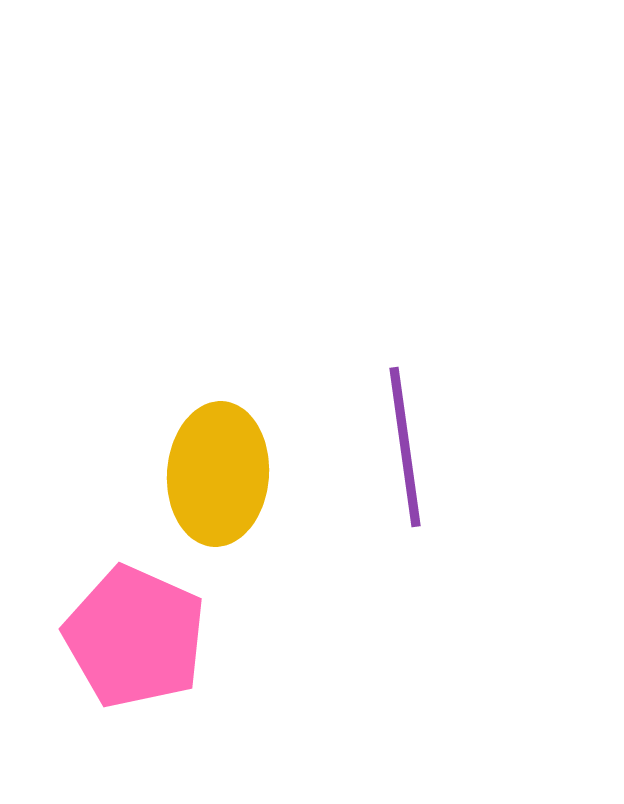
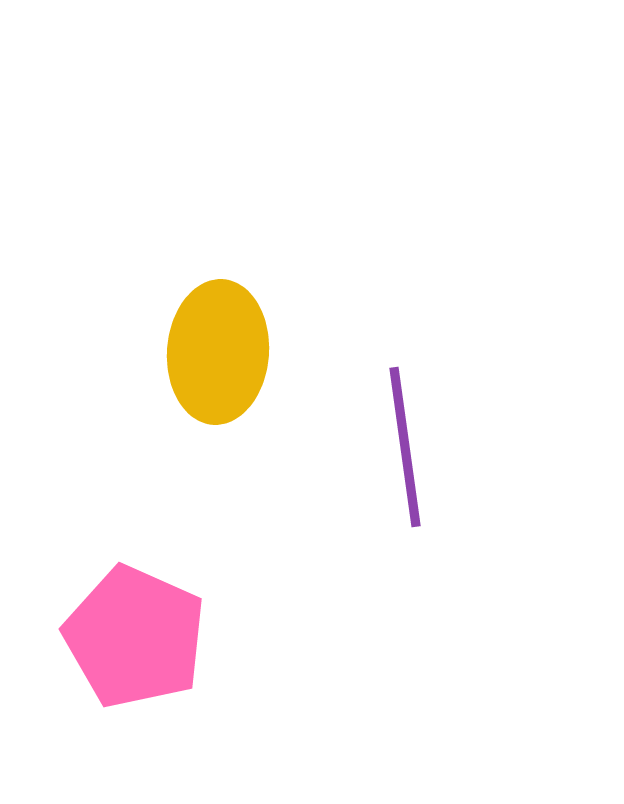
yellow ellipse: moved 122 px up
